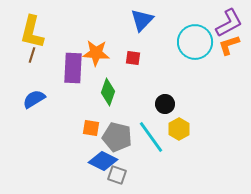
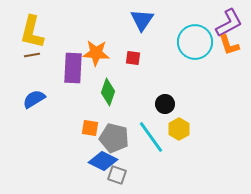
blue triangle: rotated 10 degrees counterclockwise
orange L-shape: rotated 90 degrees counterclockwise
brown line: rotated 63 degrees clockwise
orange square: moved 1 px left
gray pentagon: moved 3 px left, 1 px down
